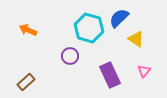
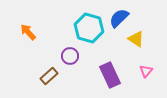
orange arrow: moved 2 px down; rotated 24 degrees clockwise
pink triangle: moved 2 px right
brown rectangle: moved 23 px right, 6 px up
